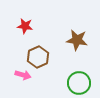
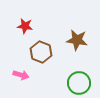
brown hexagon: moved 3 px right, 5 px up; rotated 15 degrees counterclockwise
pink arrow: moved 2 px left
